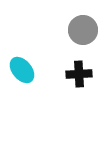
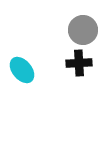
black cross: moved 11 px up
